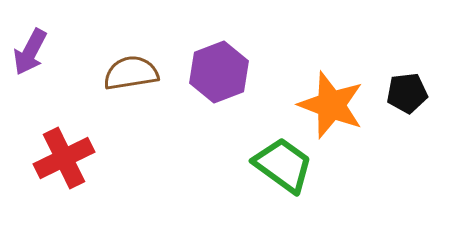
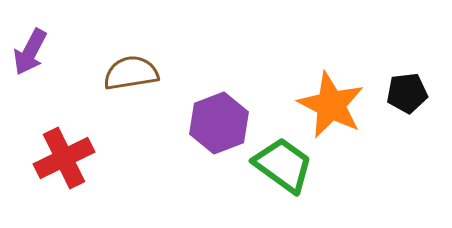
purple hexagon: moved 51 px down
orange star: rotated 6 degrees clockwise
